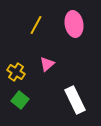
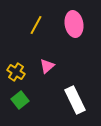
pink triangle: moved 2 px down
green square: rotated 12 degrees clockwise
